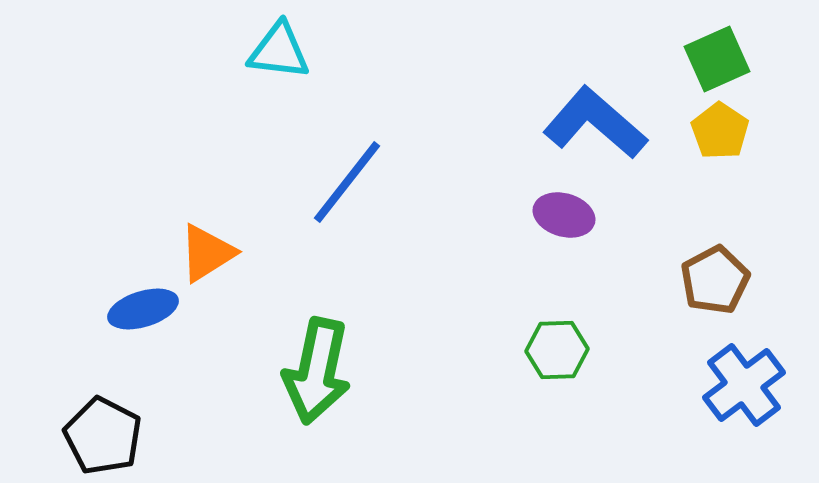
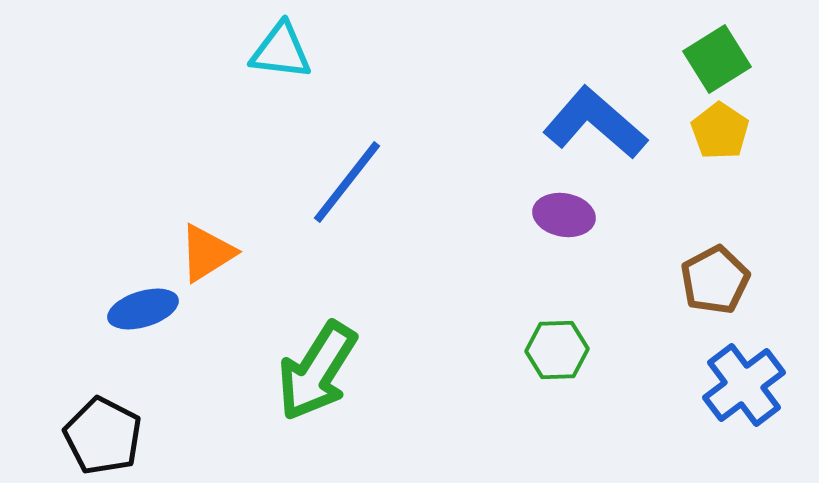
cyan triangle: moved 2 px right
green square: rotated 8 degrees counterclockwise
purple ellipse: rotated 6 degrees counterclockwise
green arrow: rotated 20 degrees clockwise
